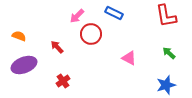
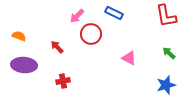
purple ellipse: rotated 25 degrees clockwise
red cross: rotated 24 degrees clockwise
